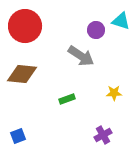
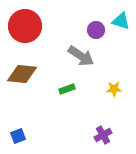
yellow star: moved 4 px up
green rectangle: moved 10 px up
